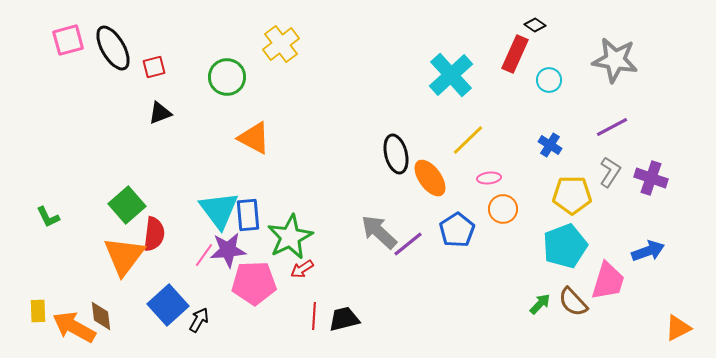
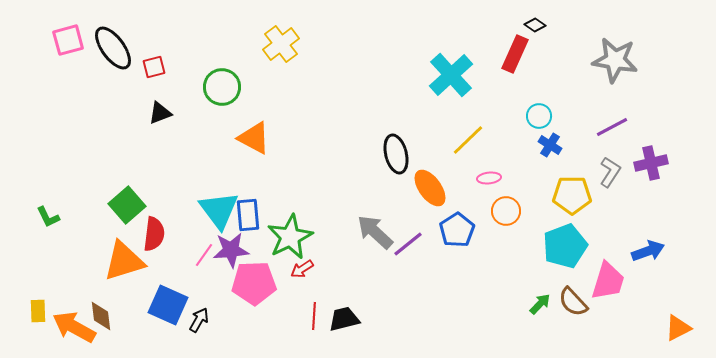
black ellipse at (113, 48): rotated 6 degrees counterclockwise
green circle at (227, 77): moved 5 px left, 10 px down
cyan circle at (549, 80): moved 10 px left, 36 px down
orange ellipse at (430, 178): moved 10 px down
purple cross at (651, 178): moved 15 px up; rotated 32 degrees counterclockwise
orange circle at (503, 209): moved 3 px right, 2 px down
gray arrow at (379, 232): moved 4 px left
purple star at (228, 250): moved 3 px right
orange triangle at (124, 256): moved 5 px down; rotated 36 degrees clockwise
blue square at (168, 305): rotated 24 degrees counterclockwise
